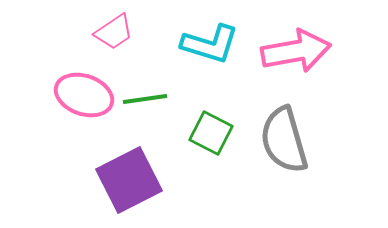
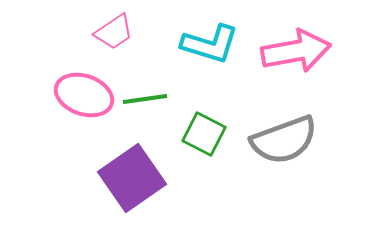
green square: moved 7 px left, 1 px down
gray semicircle: rotated 94 degrees counterclockwise
purple square: moved 3 px right, 2 px up; rotated 8 degrees counterclockwise
